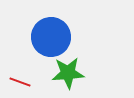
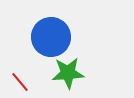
red line: rotated 30 degrees clockwise
